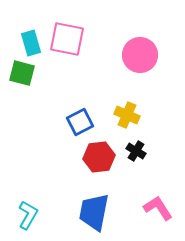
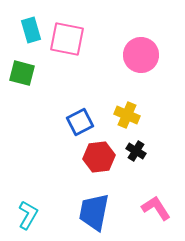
cyan rectangle: moved 13 px up
pink circle: moved 1 px right
pink L-shape: moved 2 px left
